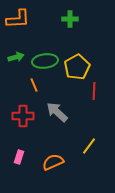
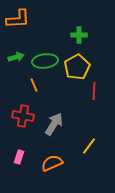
green cross: moved 9 px right, 16 px down
gray arrow: moved 3 px left, 12 px down; rotated 80 degrees clockwise
red cross: rotated 10 degrees clockwise
orange semicircle: moved 1 px left, 1 px down
